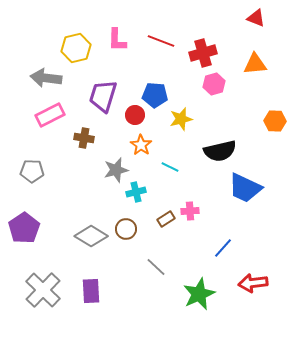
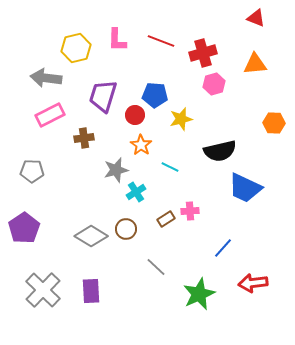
orange hexagon: moved 1 px left, 2 px down
brown cross: rotated 18 degrees counterclockwise
cyan cross: rotated 18 degrees counterclockwise
